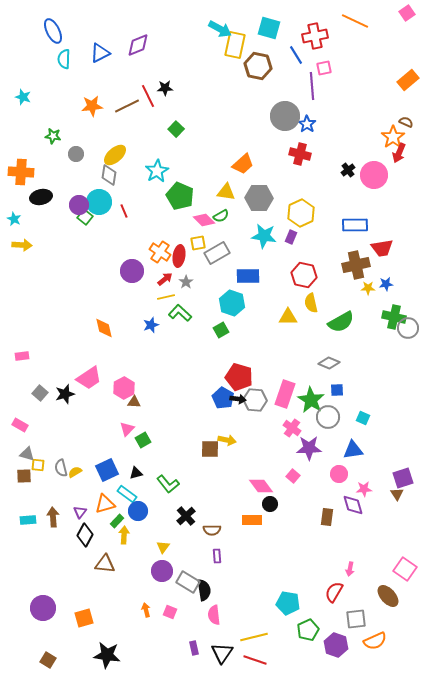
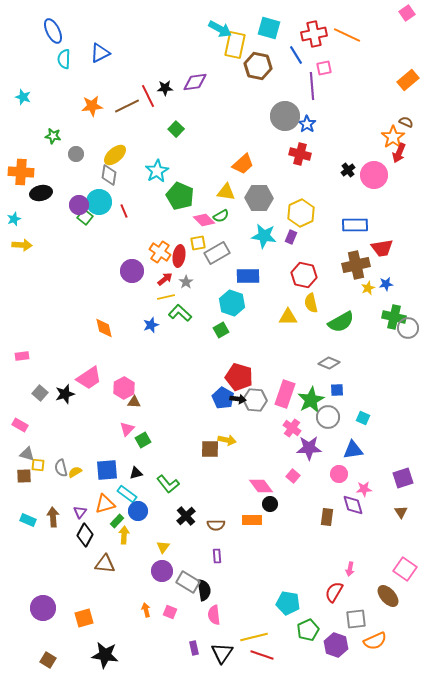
orange line at (355, 21): moved 8 px left, 14 px down
red cross at (315, 36): moved 1 px left, 2 px up
purple diamond at (138, 45): moved 57 px right, 37 px down; rotated 15 degrees clockwise
black ellipse at (41, 197): moved 4 px up
cyan star at (14, 219): rotated 24 degrees clockwise
yellow star at (368, 288): rotated 24 degrees counterclockwise
green star at (311, 400): rotated 12 degrees clockwise
blue square at (107, 470): rotated 20 degrees clockwise
brown triangle at (397, 494): moved 4 px right, 18 px down
cyan rectangle at (28, 520): rotated 28 degrees clockwise
brown semicircle at (212, 530): moved 4 px right, 5 px up
black star at (107, 655): moved 2 px left
red line at (255, 660): moved 7 px right, 5 px up
